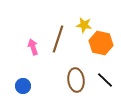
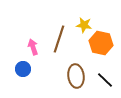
brown line: moved 1 px right
brown ellipse: moved 4 px up
blue circle: moved 17 px up
